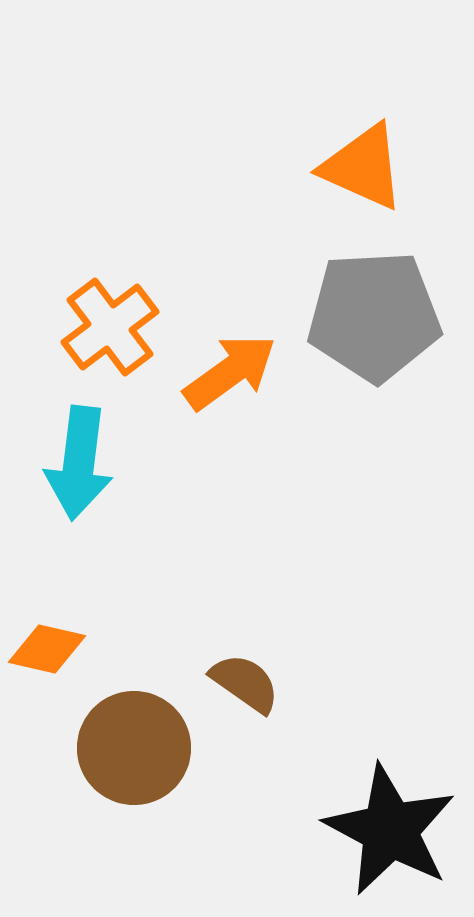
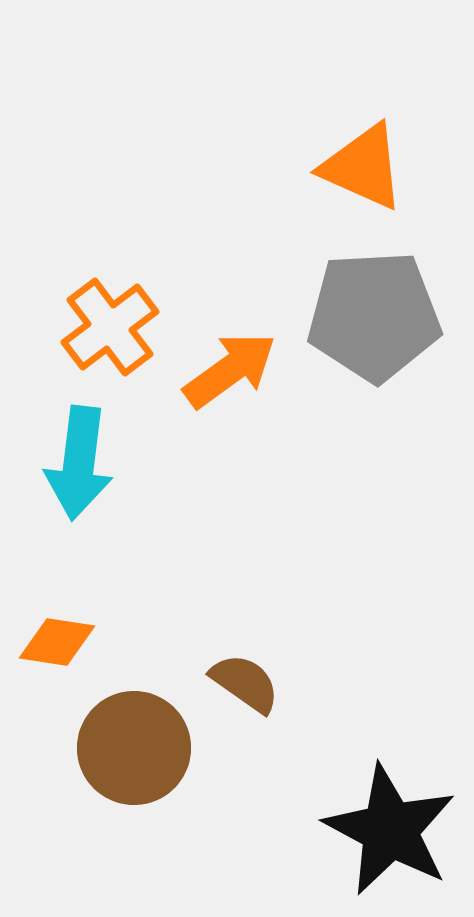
orange arrow: moved 2 px up
orange diamond: moved 10 px right, 7 px up; rotated 4 degrees counterclockwise
